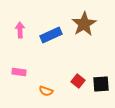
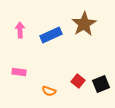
black square: rotated 18 degrees counterclockwise
orange semicircle: moved 3 px right
